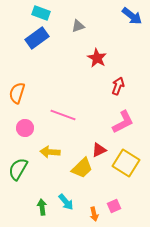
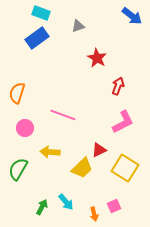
yellow square: moved 1 px left, 5 px down
green arrow: rotated 35 degrees clockwise
